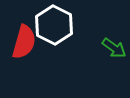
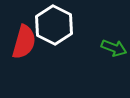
green arrow: rotated 15 degrees counterclockwise
